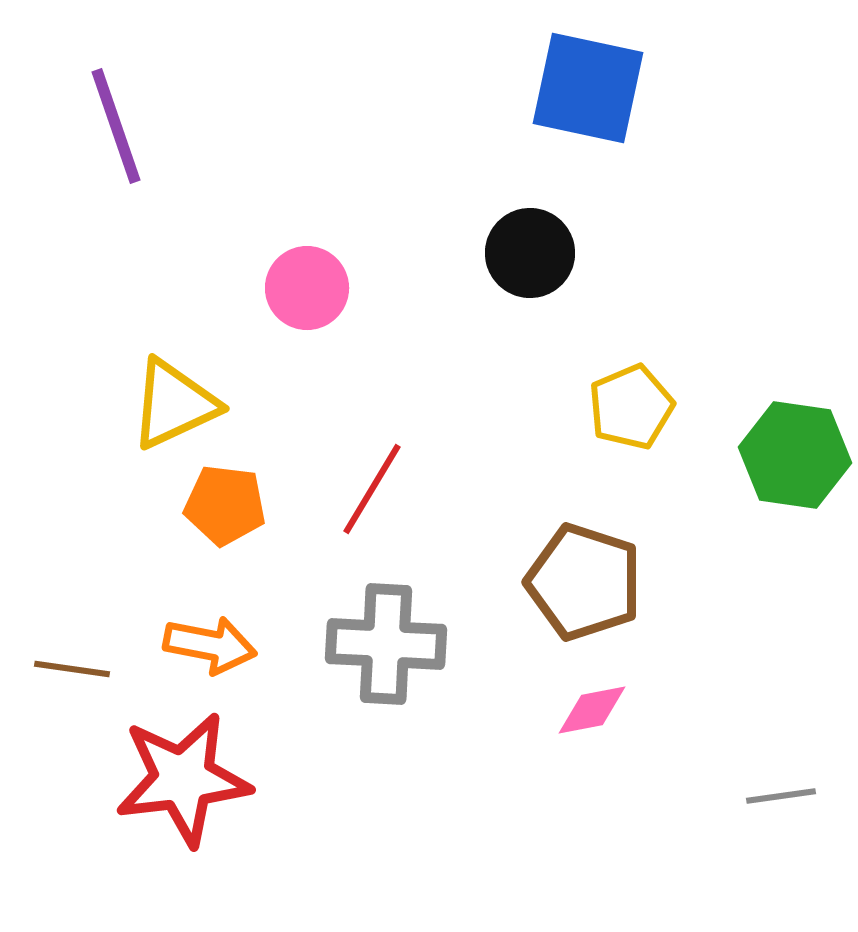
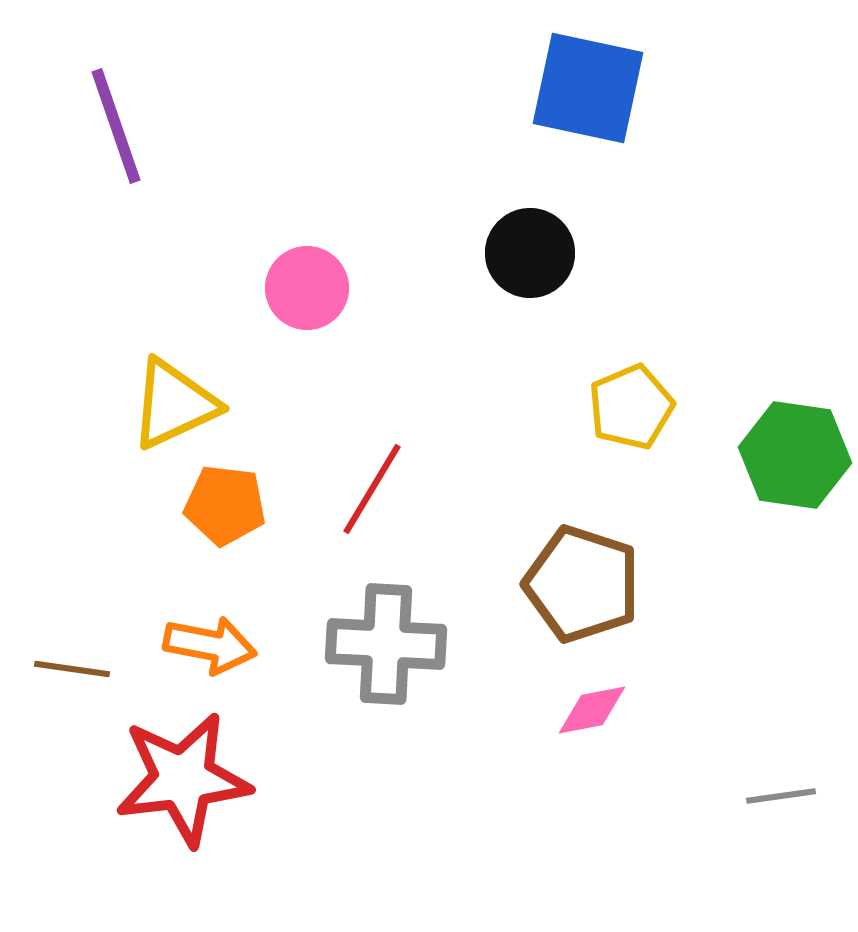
brown pentagon: moved 2 px left, 2 px down
